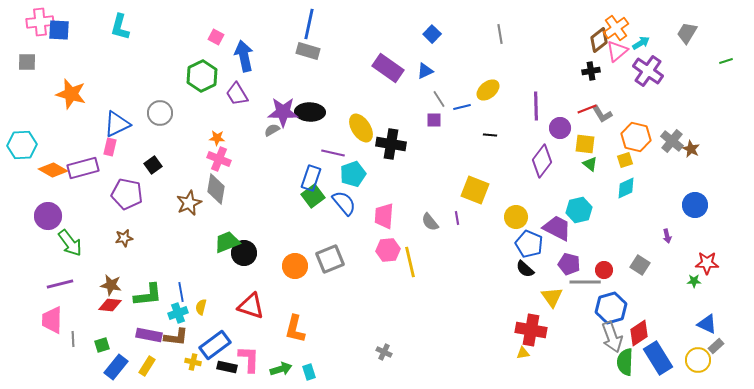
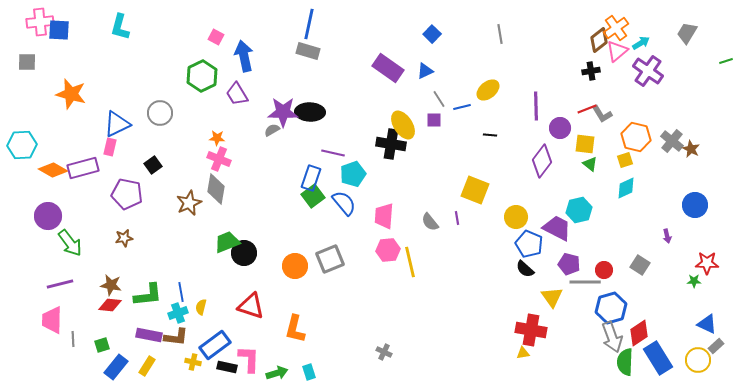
yellow ellipse at (361, 128): moved 42 px right, 3 px up
green arrow at (281, 369): moved 4 px left, 4 px down
